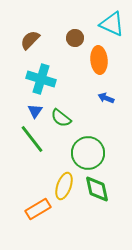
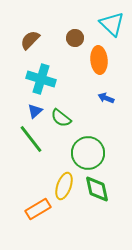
cyan triangle: rotated 20 degrees clockwise
blue triangle: rotated 14 degrees clockwise
green line: moved 1 px left
